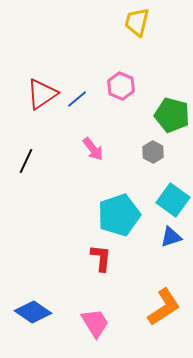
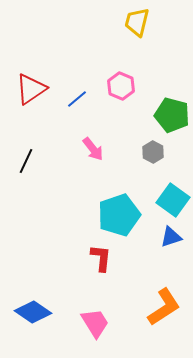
red triangle: moved 11 px left, 5 px up
